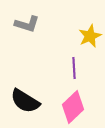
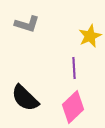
black semicircle: moved 3 px up; rotated 12 degrees clockwise
